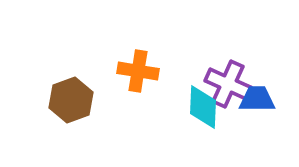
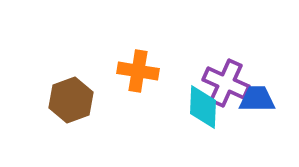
purple cross: moved 2 px left, 1 px up
